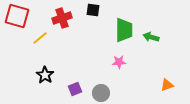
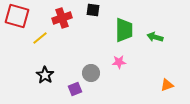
green arrow: moved 4 px right
gray circle: moved 10 px left, 20 px up
